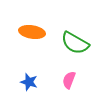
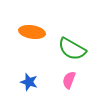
green semicircle: moved 3 px left, 6 px down
